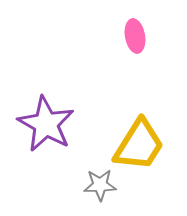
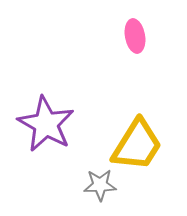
yellow trapezoid: moved 2 px left
